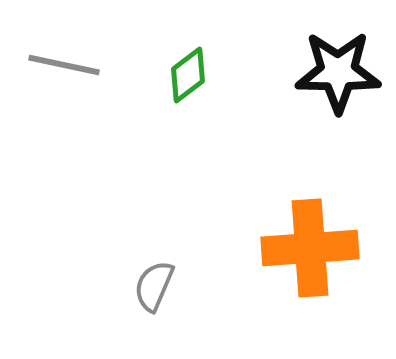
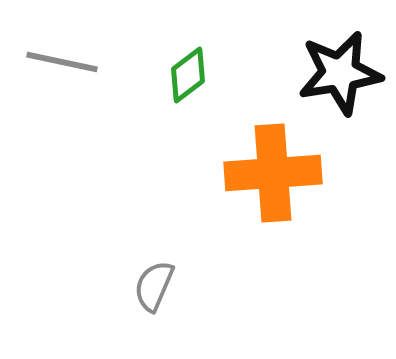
gray line: moved 2 px left, 3 px up
black star: moved 2 px right, 1 px down; rotated 10 degrees counterclockwise
orange cross: moved 37 px left, 75 px up
